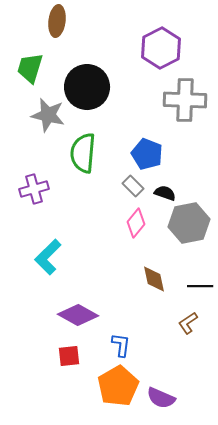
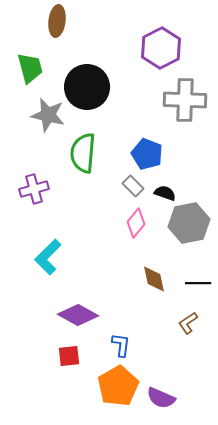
green trapezoid: rotated 148 degrees clockwise
black line: moved 2 px left, 3 px up
